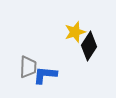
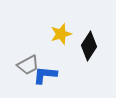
yellow star: moved 14 px left, 2 px down
gray trapezoid: moved 2 px up; rotated 60 degrees clockwise
